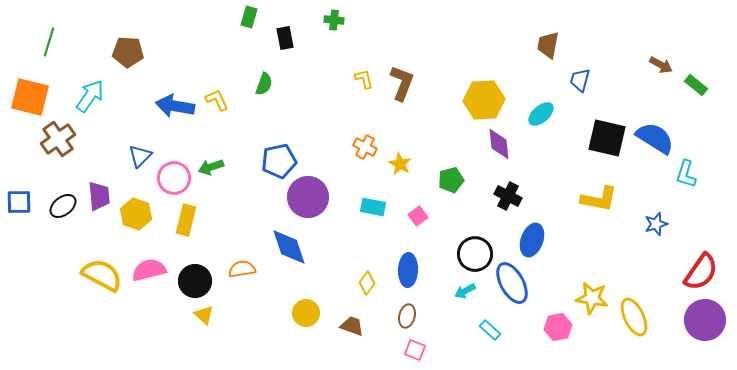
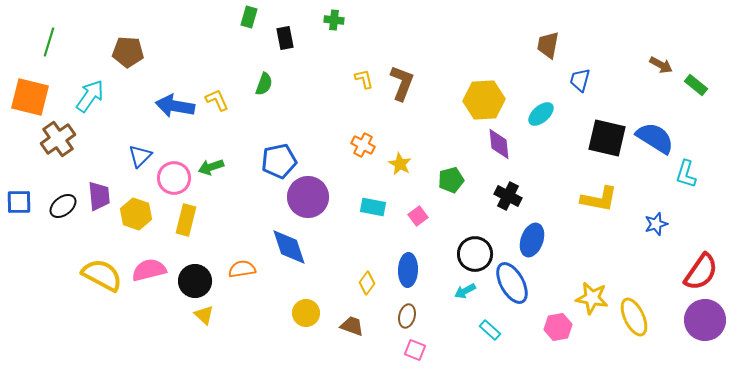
orange cross at (365, 147): moved 2 px left, 2 px up
